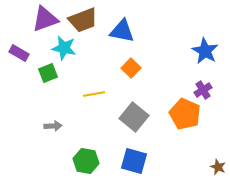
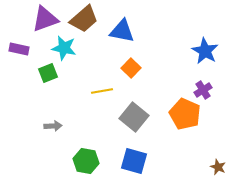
brown trapezoid: moved 1 px right, 1 px up; rotated 20 degrees counterclockwise
purple rectangle: moved 4 px up; rotated 18 degrees counterclockwise
yellow line: moved 8 px right, 3 px up
